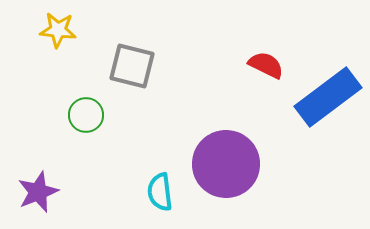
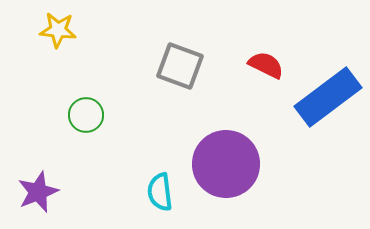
gray square: moved 48 px right; rotated 6 degrees clockwise
